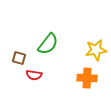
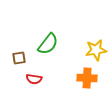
brown square: rotated 24 degrees counterclockwise
red semicircle: moved 4 px down
